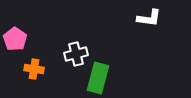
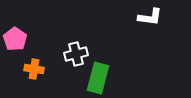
white L-shape: moved 1 px right, 1 px up
